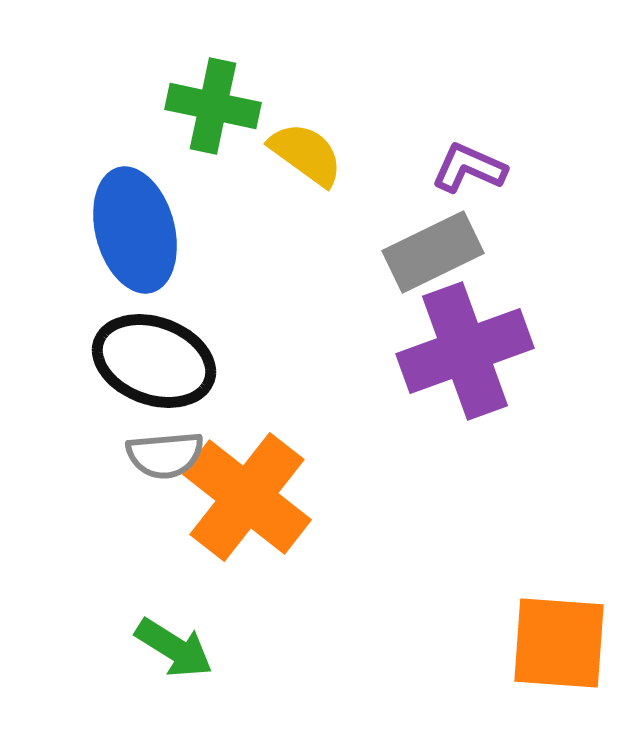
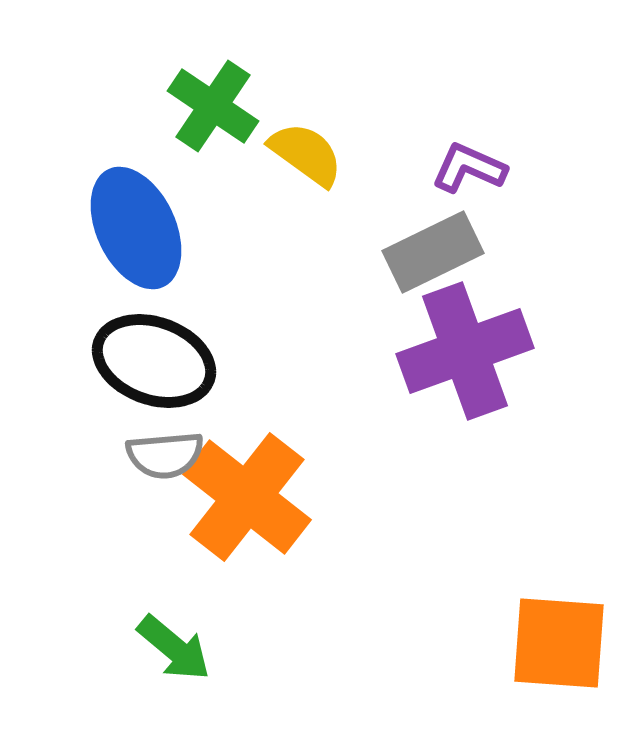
green cross: rotated 22 degrees clockwise
blue ellipse: moved 1 px right, 2 px up; rotated 10 degrees counterclockwise
green arrow: rotated 8 degrees clockwise
